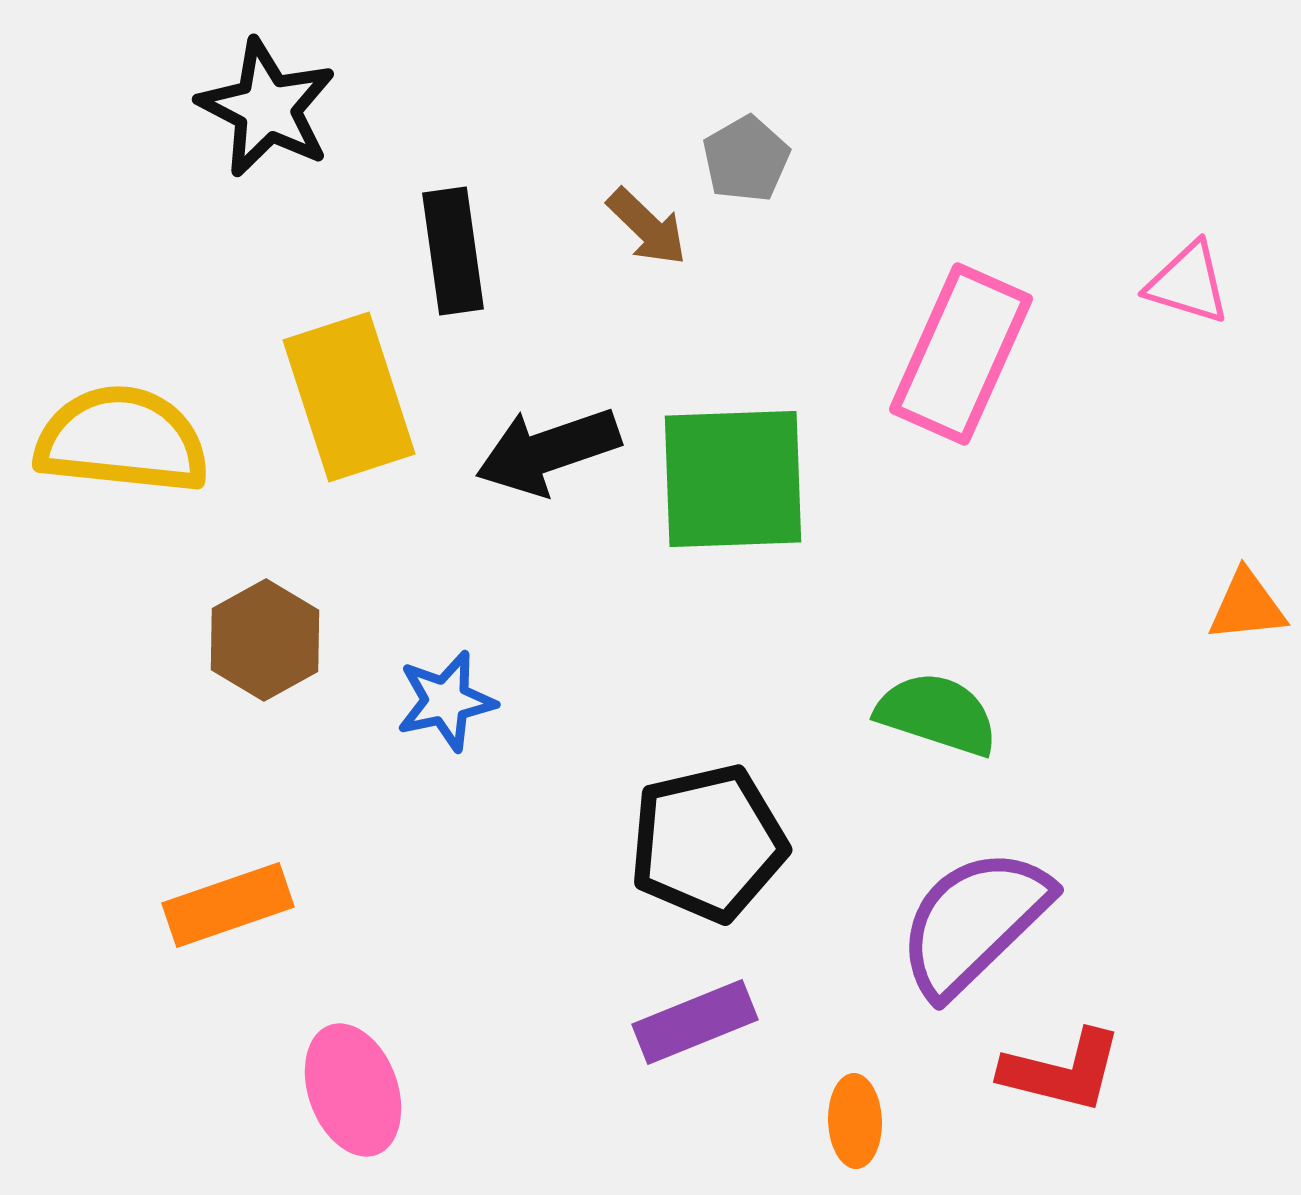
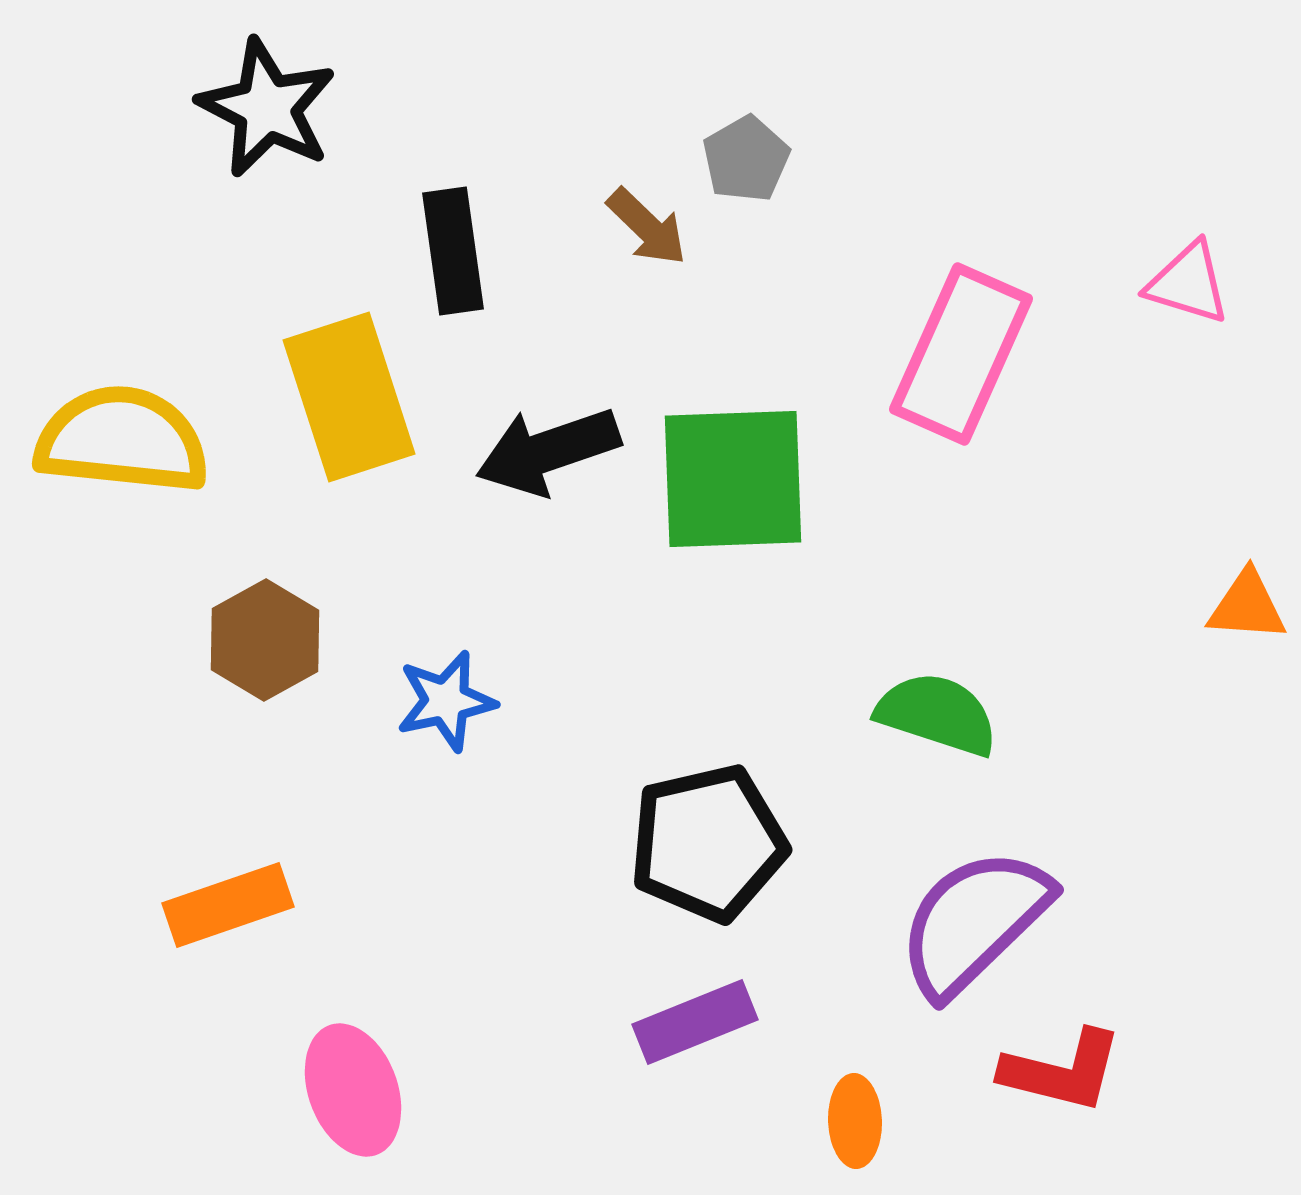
orange triangle: rotated 10 degrees clockwise
